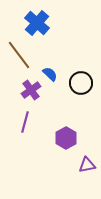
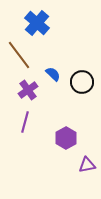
blue semicircle: moved 3 px right
black circle: moved 1 px right, 1 px up
purple cross: moved 3 px left
